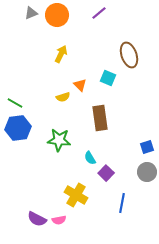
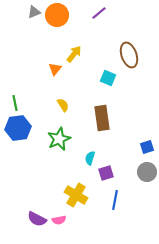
gray triangle: moved 3 px right, 1 px up
yellow arrow: moved 13 px right; rotated 12 degrees clockwise
orange triangle: moved 25 px left, 16 px up; rotated 24 degrees clockwise
yellow semicircle: moved 8 px down; rotated 104 degrees counterclockwise
green line: rotated 49 degrees clockwise
brown rectangle: moved 2 px right
green star: moved 1 px up; rotated 30 degrees counterclockwise
cyan semicircle: rotated 48 degrees clockwise
purple square: rotated 28 degrees clockwise
blue line: moved 7 px left, 3 px up
